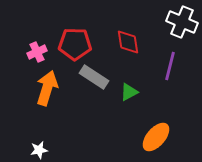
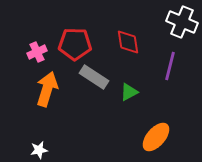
orange arrow: moved 1 px down
